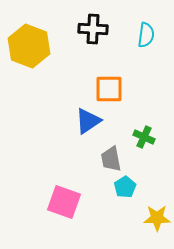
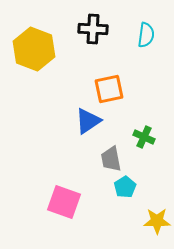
yellow hexagon: moved 5 px right, 3 px down
orange square: rotated 12 degrees counterclockwise
yellow star: moved 3 px down
